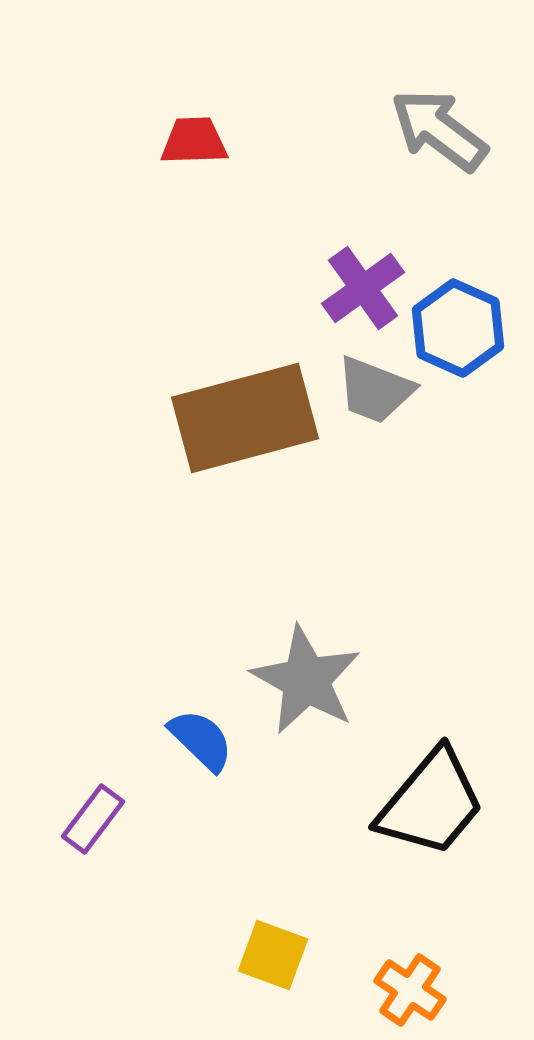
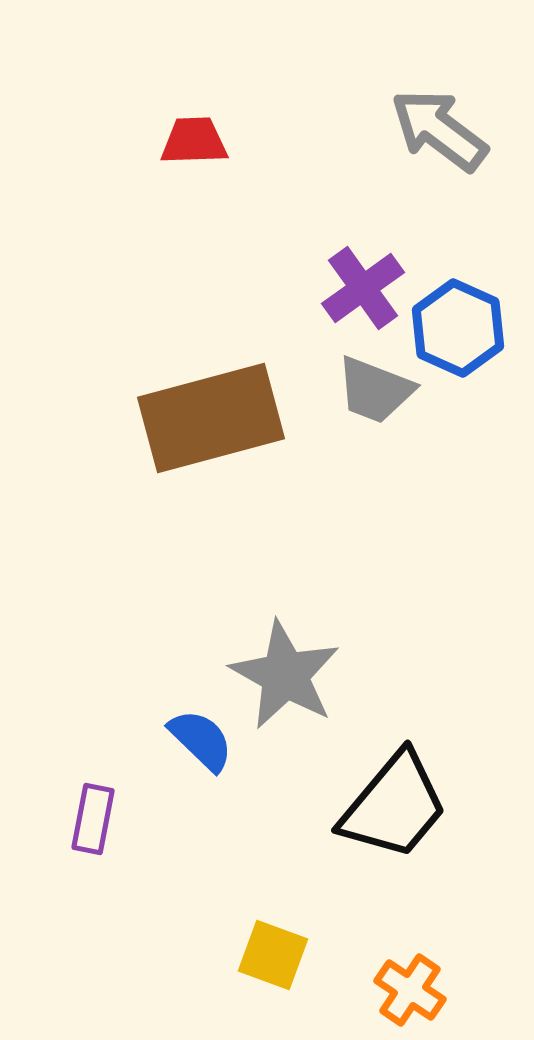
brown rectangle: moved 34 px left
gray star: moved 21 px left, 5 px up
black trapezoid: moved 37 px left, 3 px down
purple rectangle: rotated 26 degrees counterclockwise
